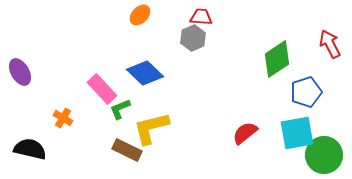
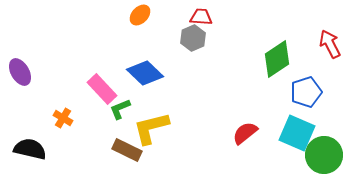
cyan square: rotated 33 degrees clockwise
